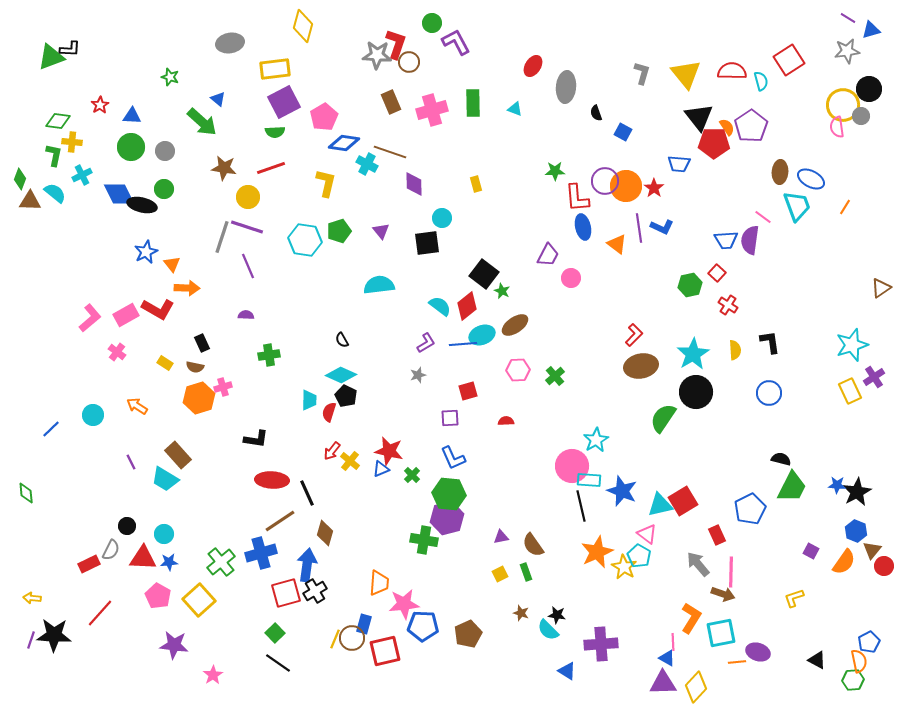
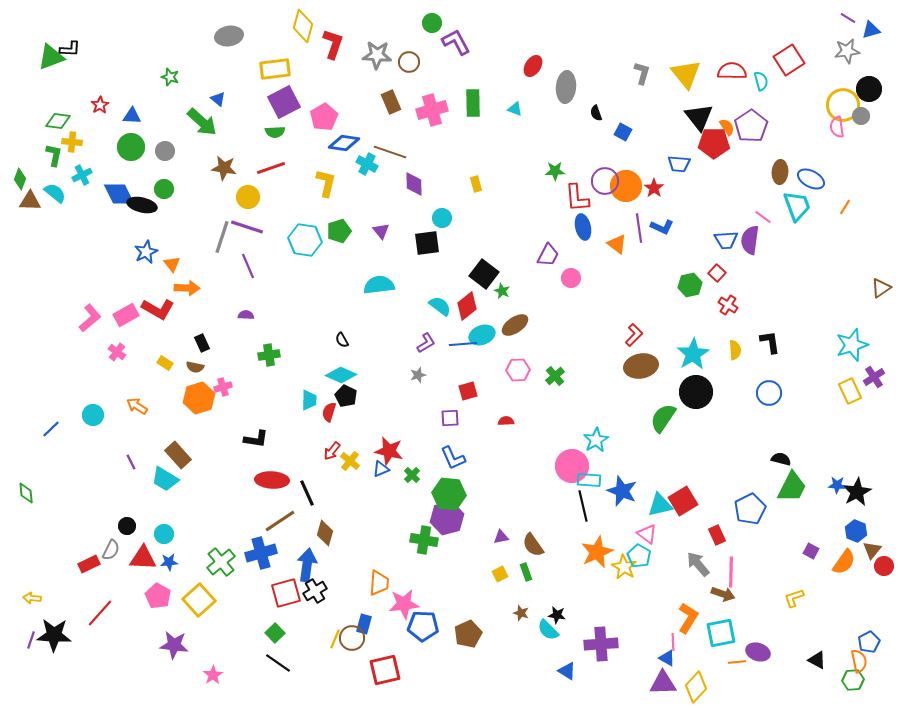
gray ellipse at (230, 43): moved 1 px left, 7 px up
red L-shape at (396, 44): moved 63 px left
black line at (581, 506): moved 2 px right
orange L-shape at (691, 618): moved 3 px left
red square at (385, 651): moved 19 px down
